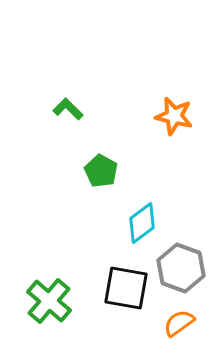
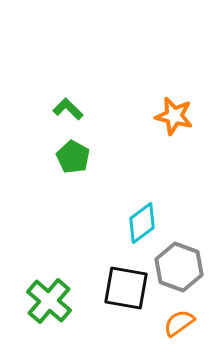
green pentagon: moved 28 px left, 14 px up
gray hexagon: moved 2 px left, 1 px up
